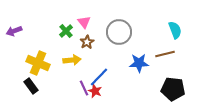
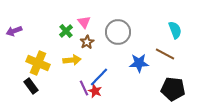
gray circle: moved 1 px left
brown line: rotated 42 degrees clockwise
